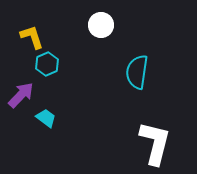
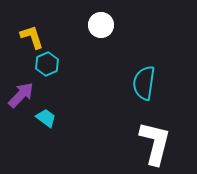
cyan semicircle: moved 7 px right, 11 px down
